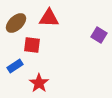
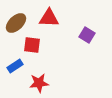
purple square: moved 12 px left
red star: rotated 30 degrees clockwise
